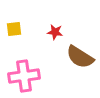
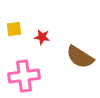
red star: moved 13 px left, 5 px down
